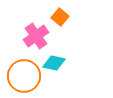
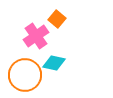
orange square: moved 3 px left, 2 px down
orange circle: moved 1 px right, 1 px up
